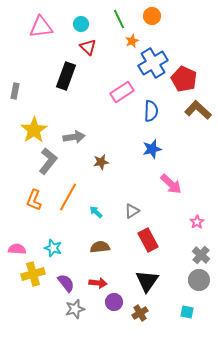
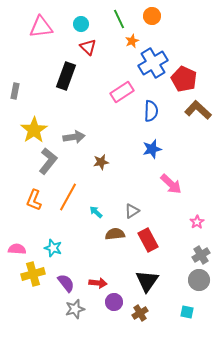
brown semicircle: moved 15 px right, 13 px up
gray cross: rotated 18 degrees clockwise
